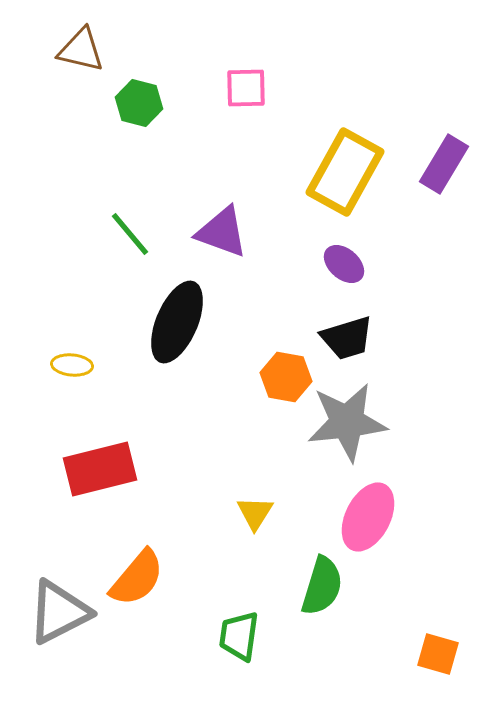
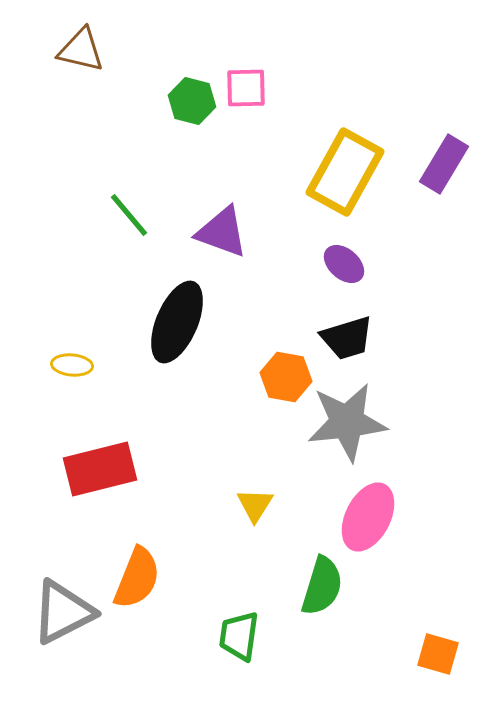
green hexagon: moved 53 px right, 2 px up
green line: moved 1 px left, 19 px up
yellow triangle: moved 8 px up
orange semicircle: rotated 18 degrees counterclockwise
gray triangle: moved 4 px right
